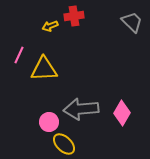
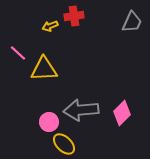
gray trapezoid: rotated 70 degrees clockwise
pink line: moved 1 px left, 2 px up; rotated 72 degrees counterclockwise
gray arrow: moved 1 px down
pink diamond: rotated 15 degrees clockwise
